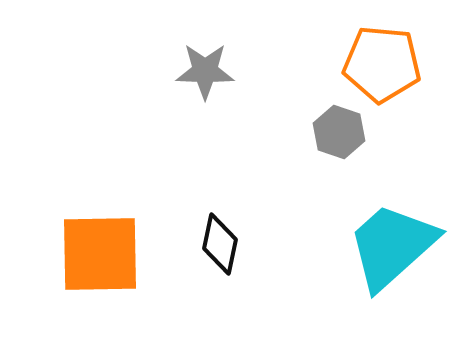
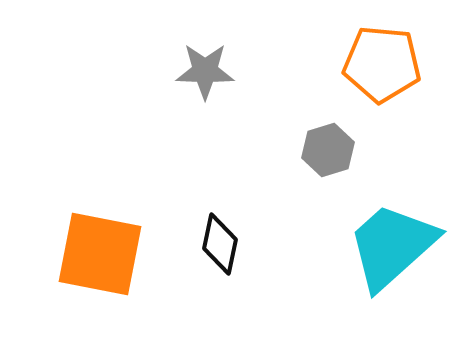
gray hexagon: moved 11 px left, 18 px down; rotated 24 degrees clockwise
orange square: rotated 12 degrees clockwise
